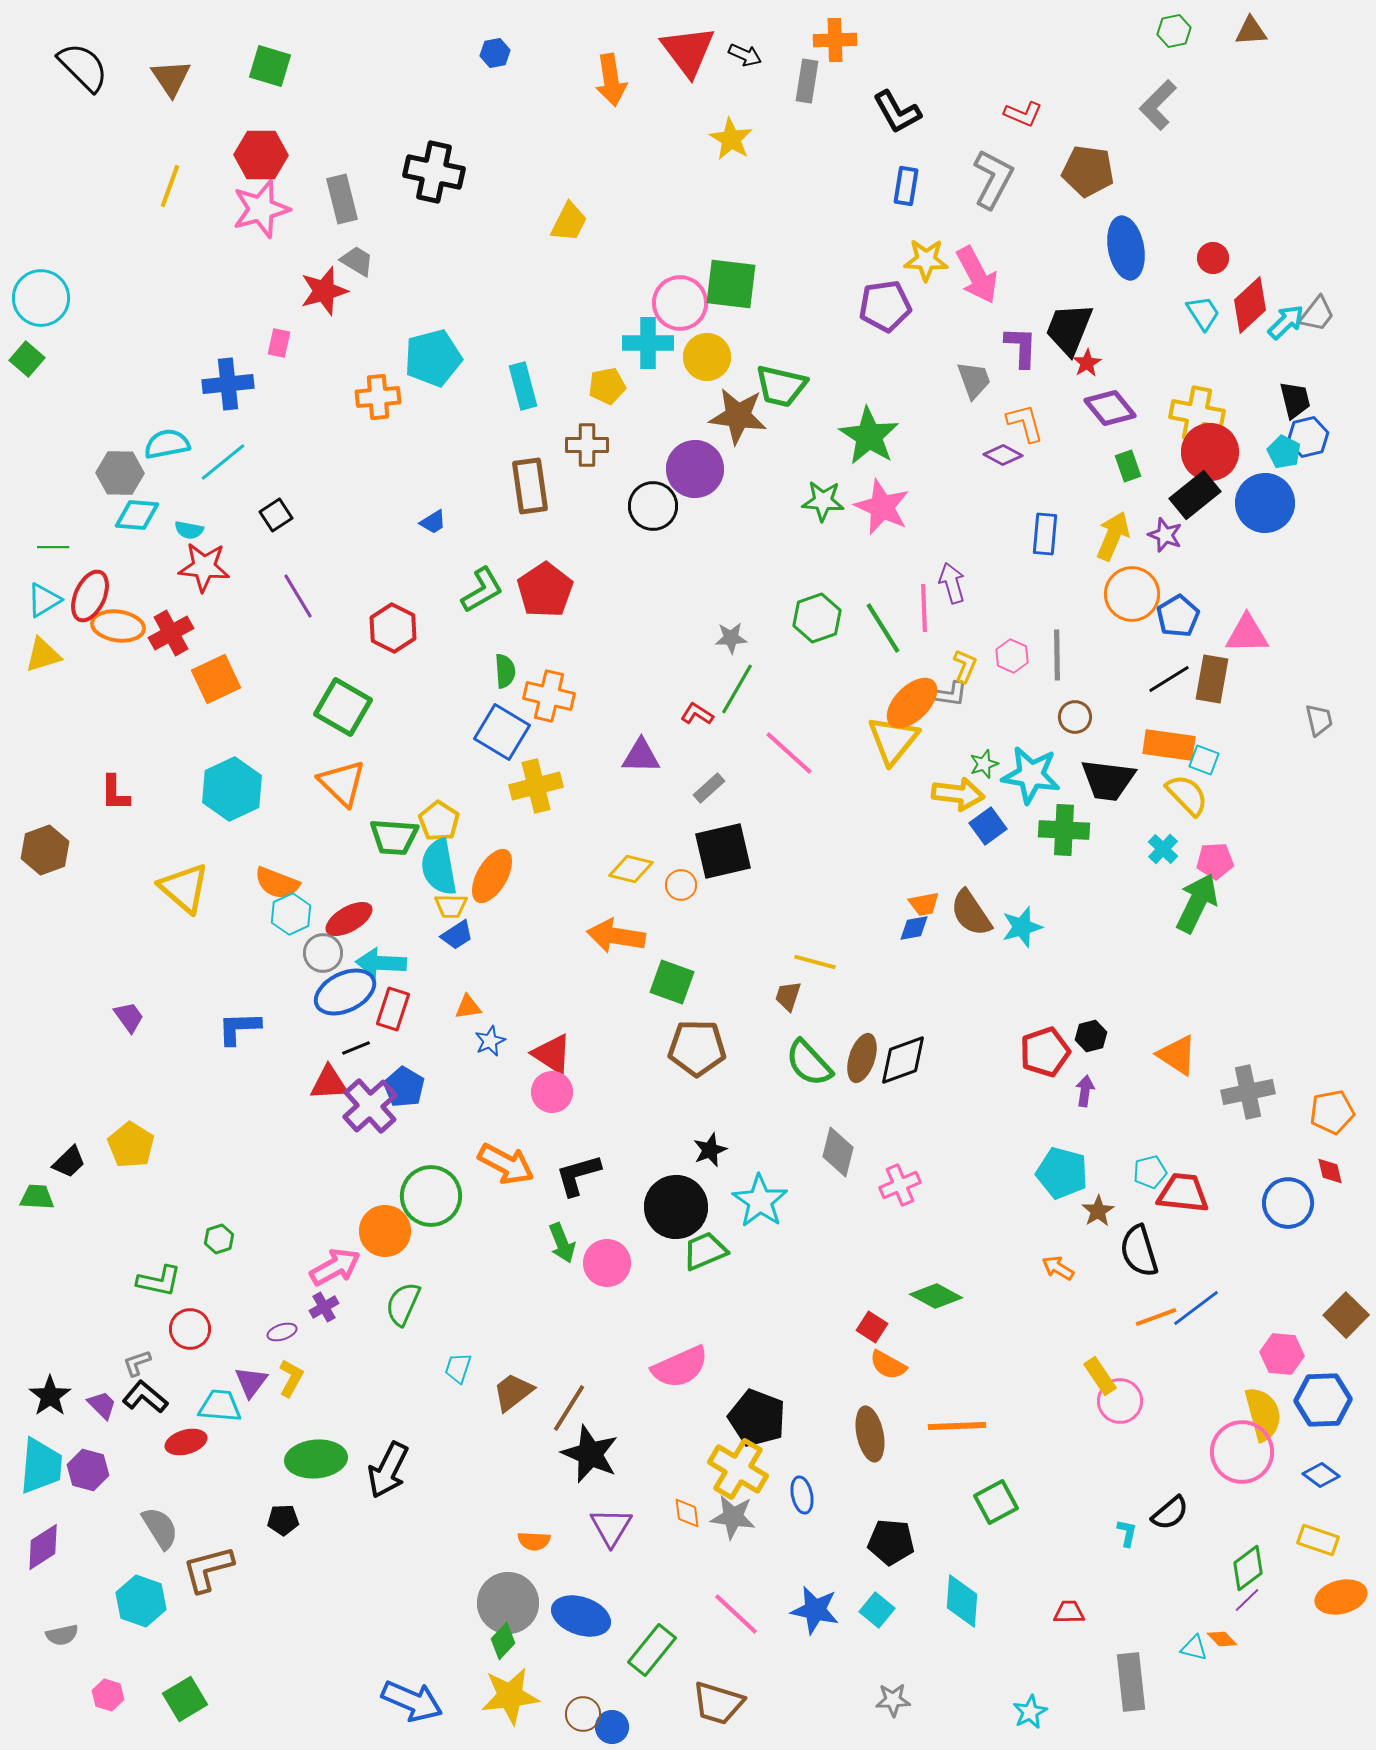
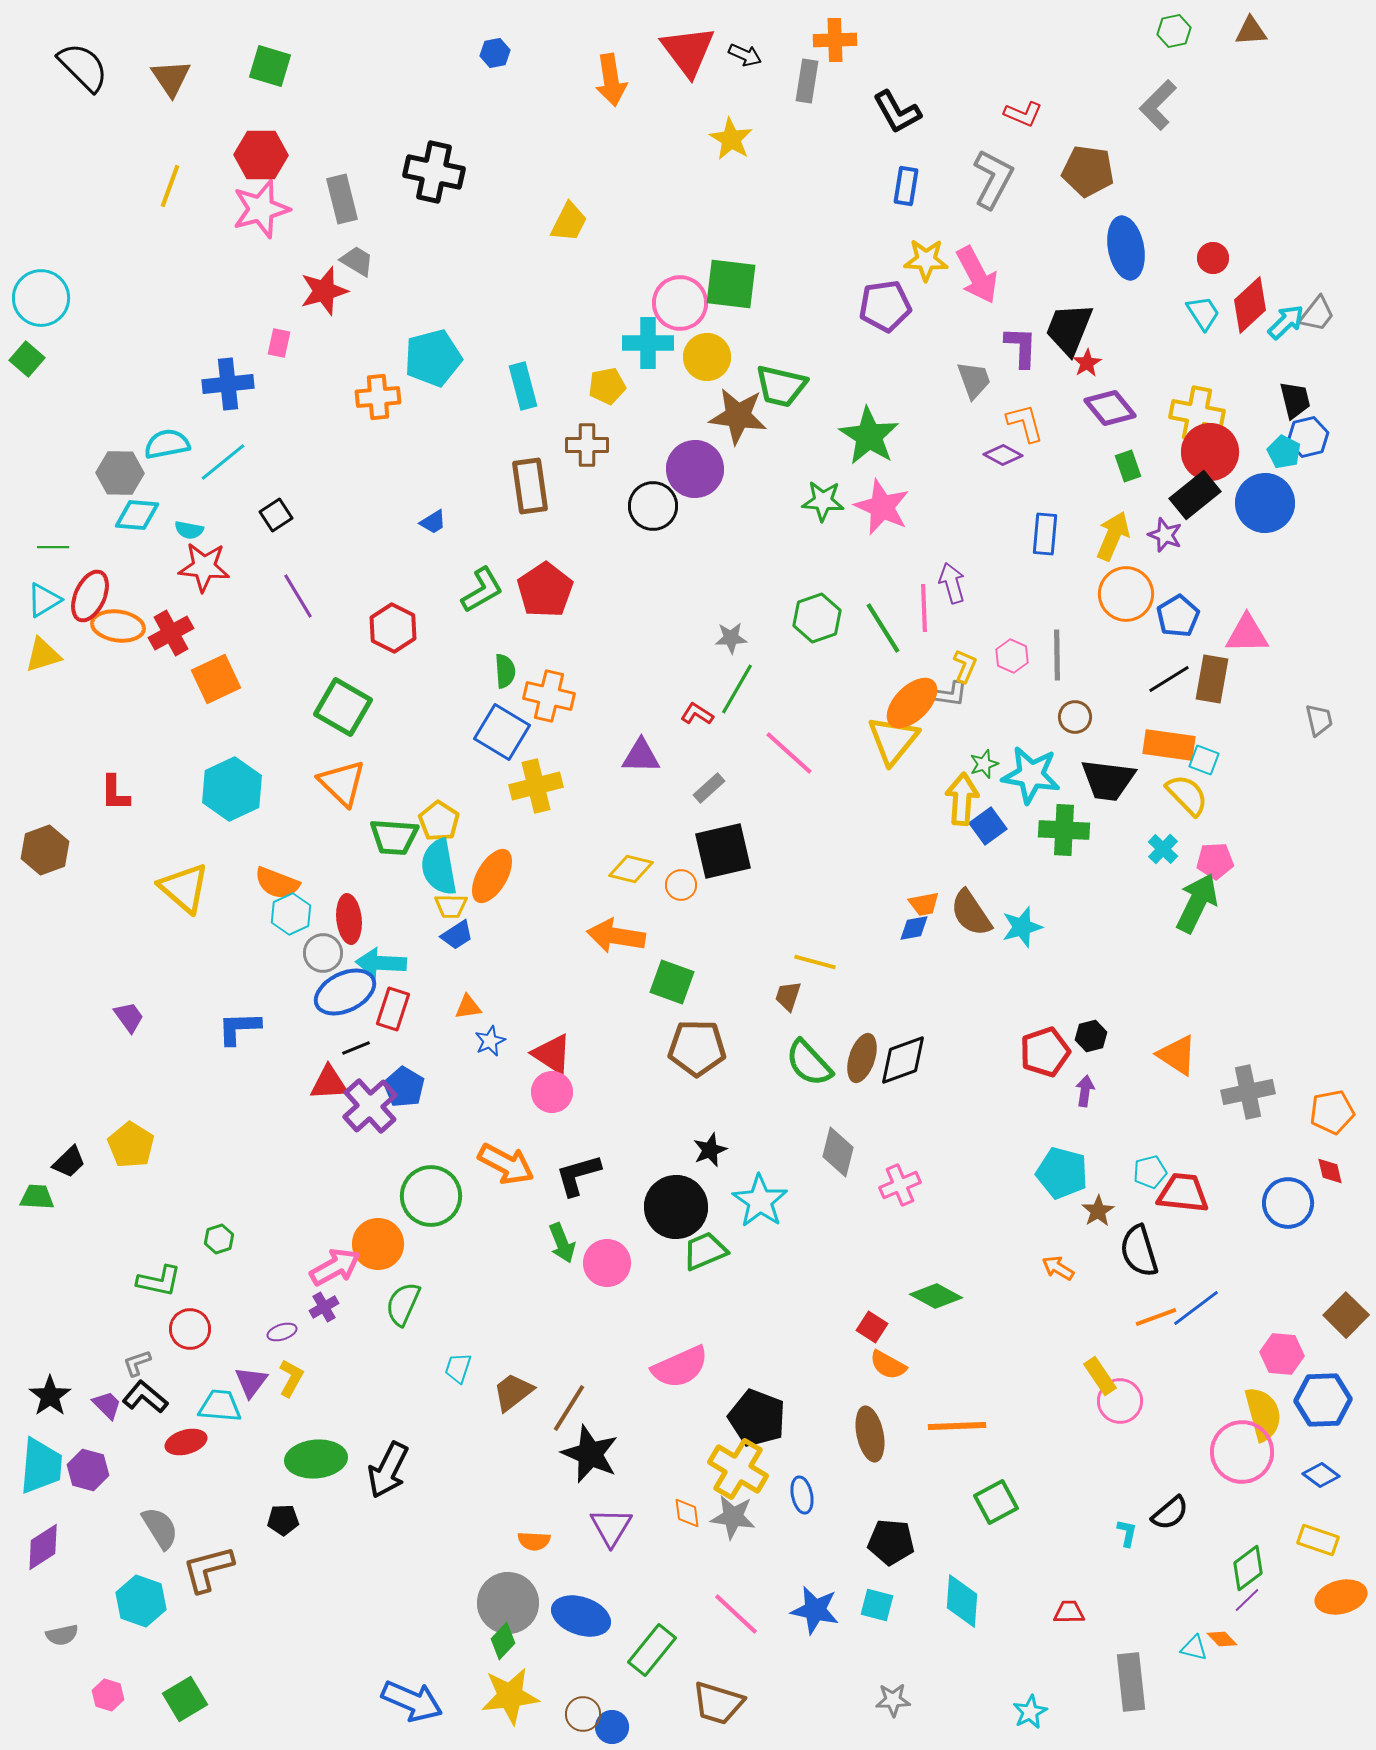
orange circle at (1132, 594): moved 6 px left
yellow arrow at (958, 794): moved 4 px right, 5 px down; rotated 93 degrees counterclockwise
red ellipse at (349, 919): rotated 66 degrees counterclockwise
orange circle at (385, 1231): moved 7 px left, 13 px down
purple trapezoid at (102, 1405): moved 5 px right
cyan square at (877, 1610): moved 5 px up; rotated 24 degrees counterclockwise
